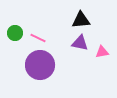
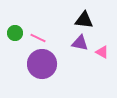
black triangle: moved 3 px right; rotated 12 degrees clockwise
pink triangle: rotated 40 degrees clockwise
purple circle: moved 2 px right, 1 px up
